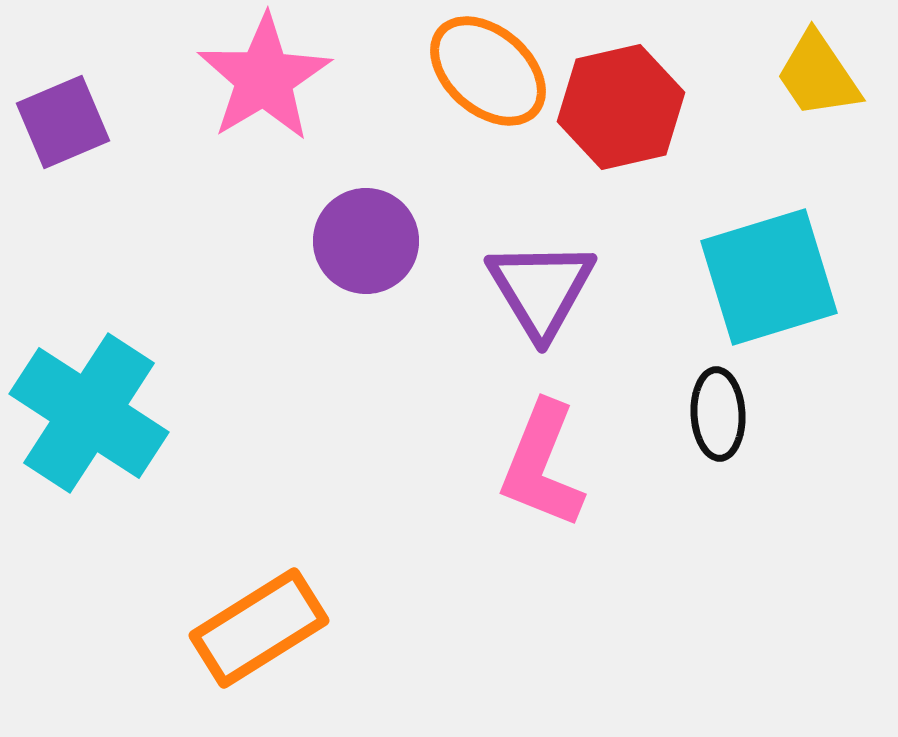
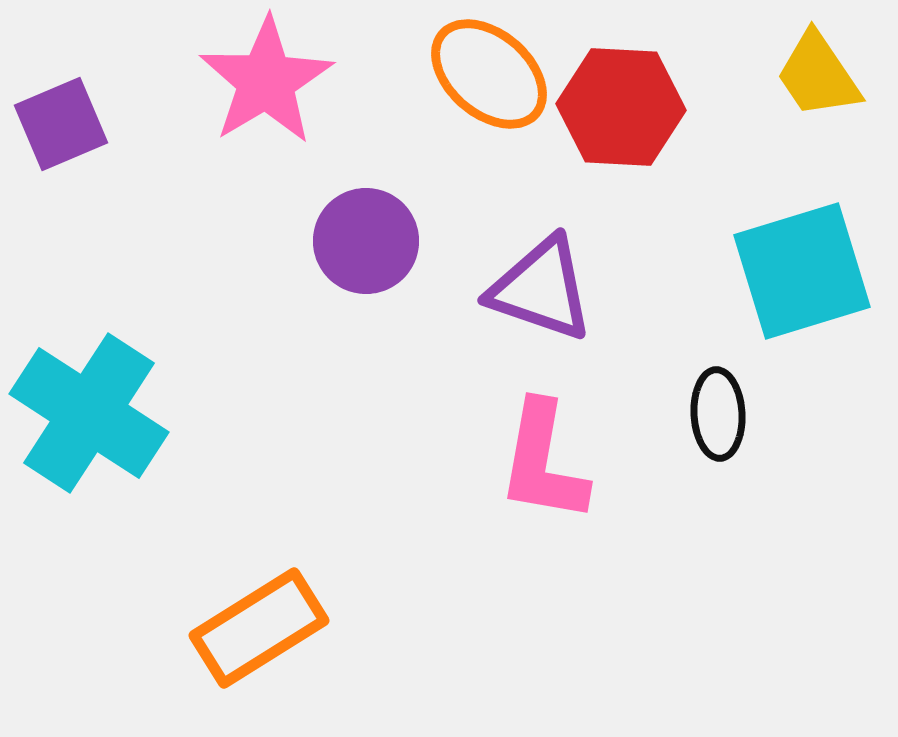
orange ellipse: moved 1 px right, 3 px down
pink star: moved 2 px right, 3 px down
red hexagon: rotated 16 degrees clockwise
purple square: moved 2 px left, 2 px down
cyan square: moved 33 px right, 6 px up
purple triangle: rotated 40 degrees counterclockwise
pink L-shape: moved 1 px right, 3 px up; rotated 12 degrees counterclockwise
